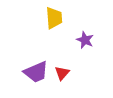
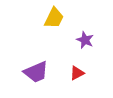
yellow trapezoid: rotated 30 degrees clockwise
red triangle: moved 15 px right; rotated 21 degrees clockwise
